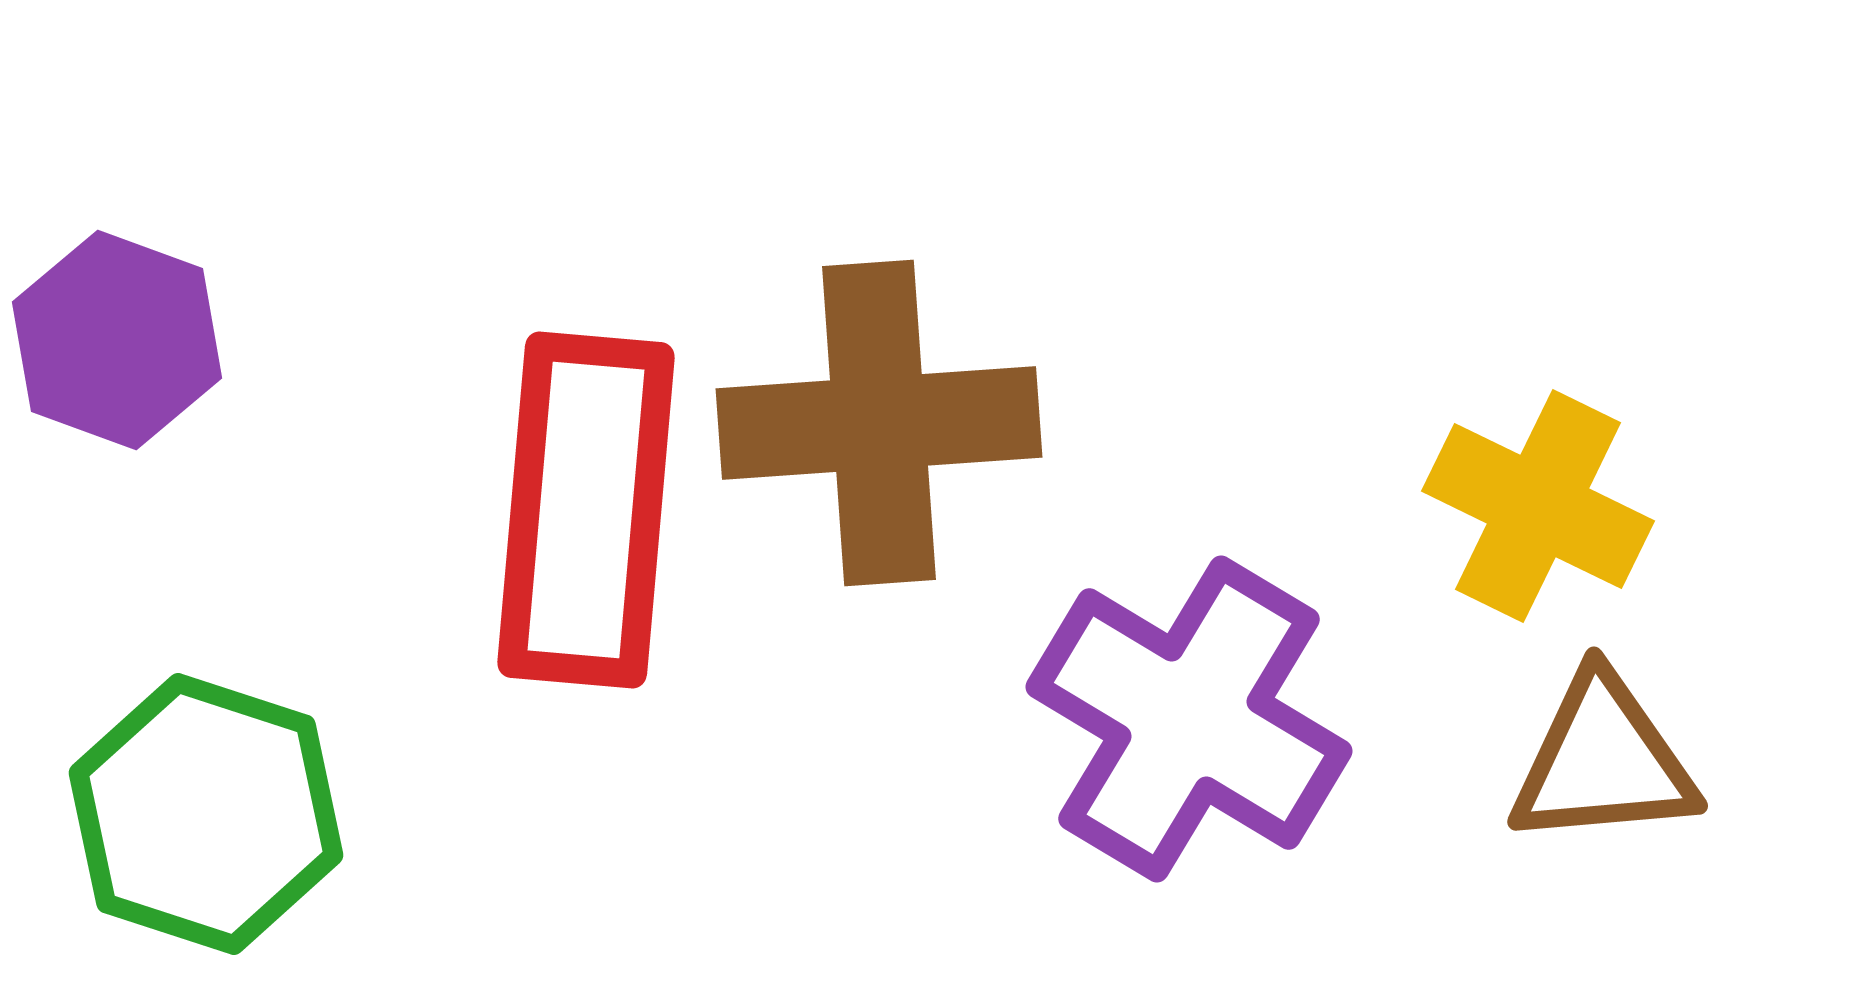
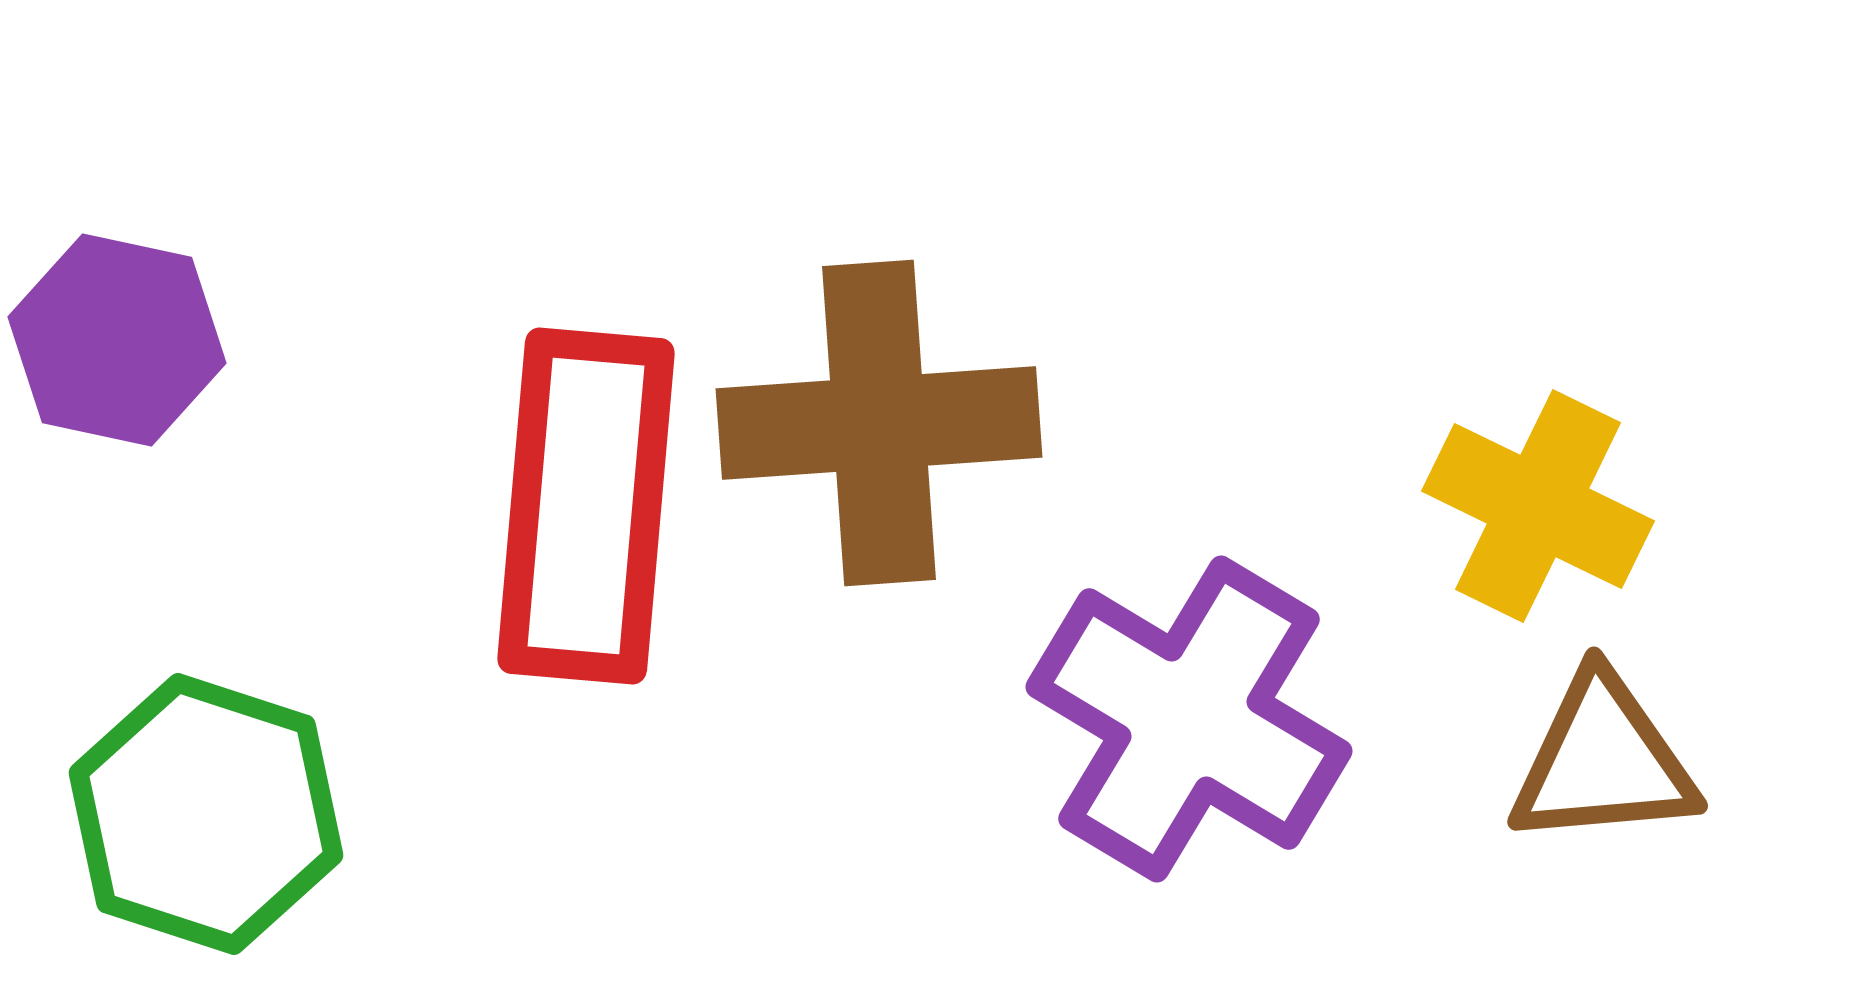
purple hexagon: rotated 8 degrees counterclockwise
red rectangle: moved 4 px up
